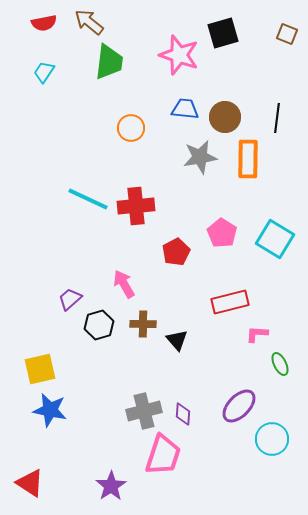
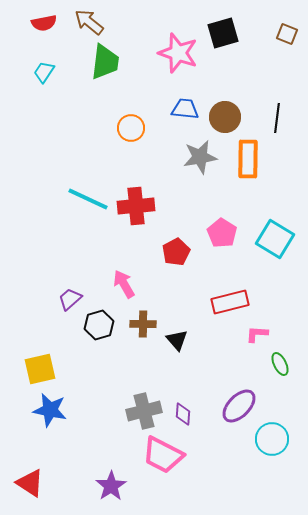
pink star: moved 1 px left, 2 px up
green trapezoid: moved 4 px left
pink trapezoid: rotated 99 degrees clockwise
